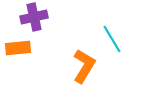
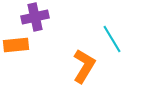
purple cross: moved 1 px right
orange rectangle: moved 2 px left, 3 px up
